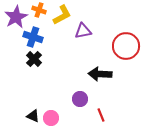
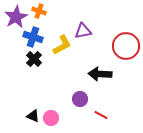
orange cross: moved 1 px down
yellow L-shape: moved 30 px down
red line: rotated 40 degrees counterclockwise
